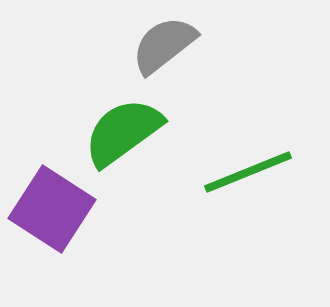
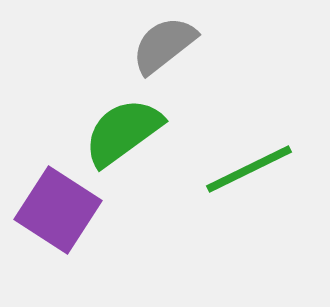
green line: moved 1 px right, 3 px up; rotated 4 degrees counterclockwise
purple square: moved 6 px right, 1 px down
